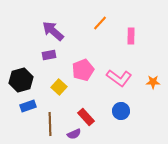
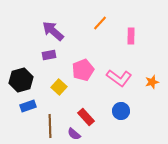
orange star: moved 1 px left; rotated 16 degrees counterclockwise
brown line: moved 2 px down
purple semicircle: rotated 64 degrees clockwise
